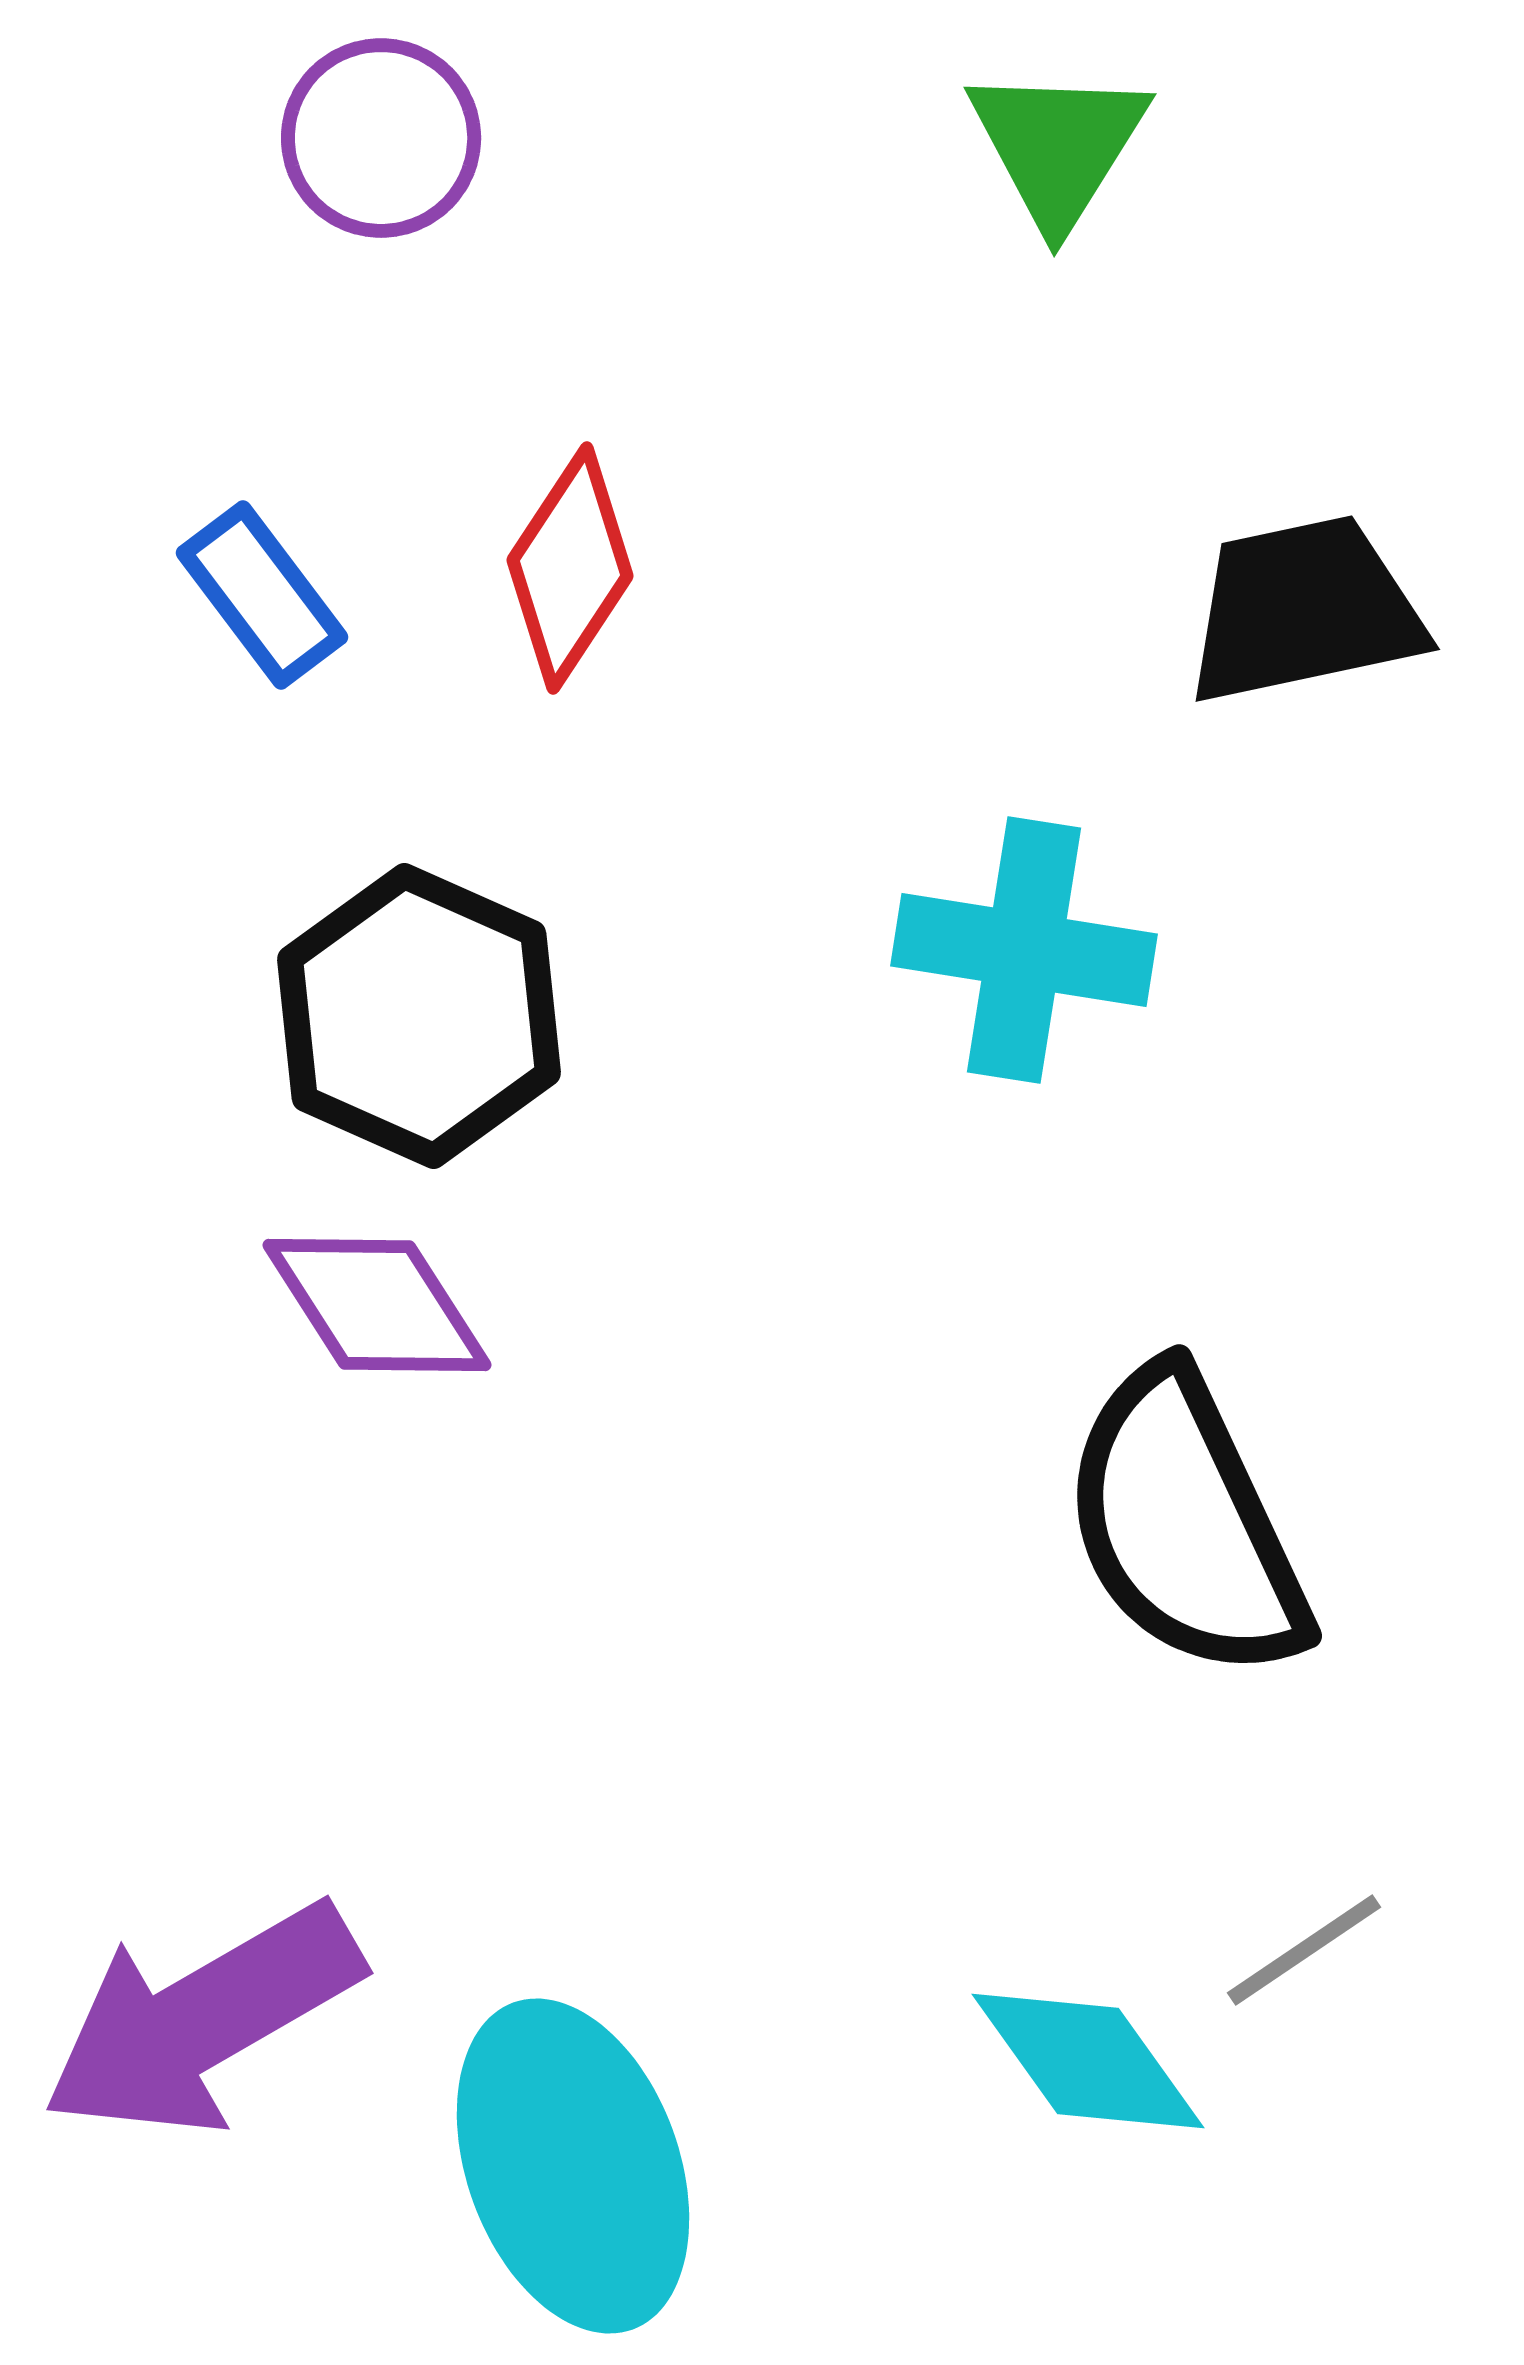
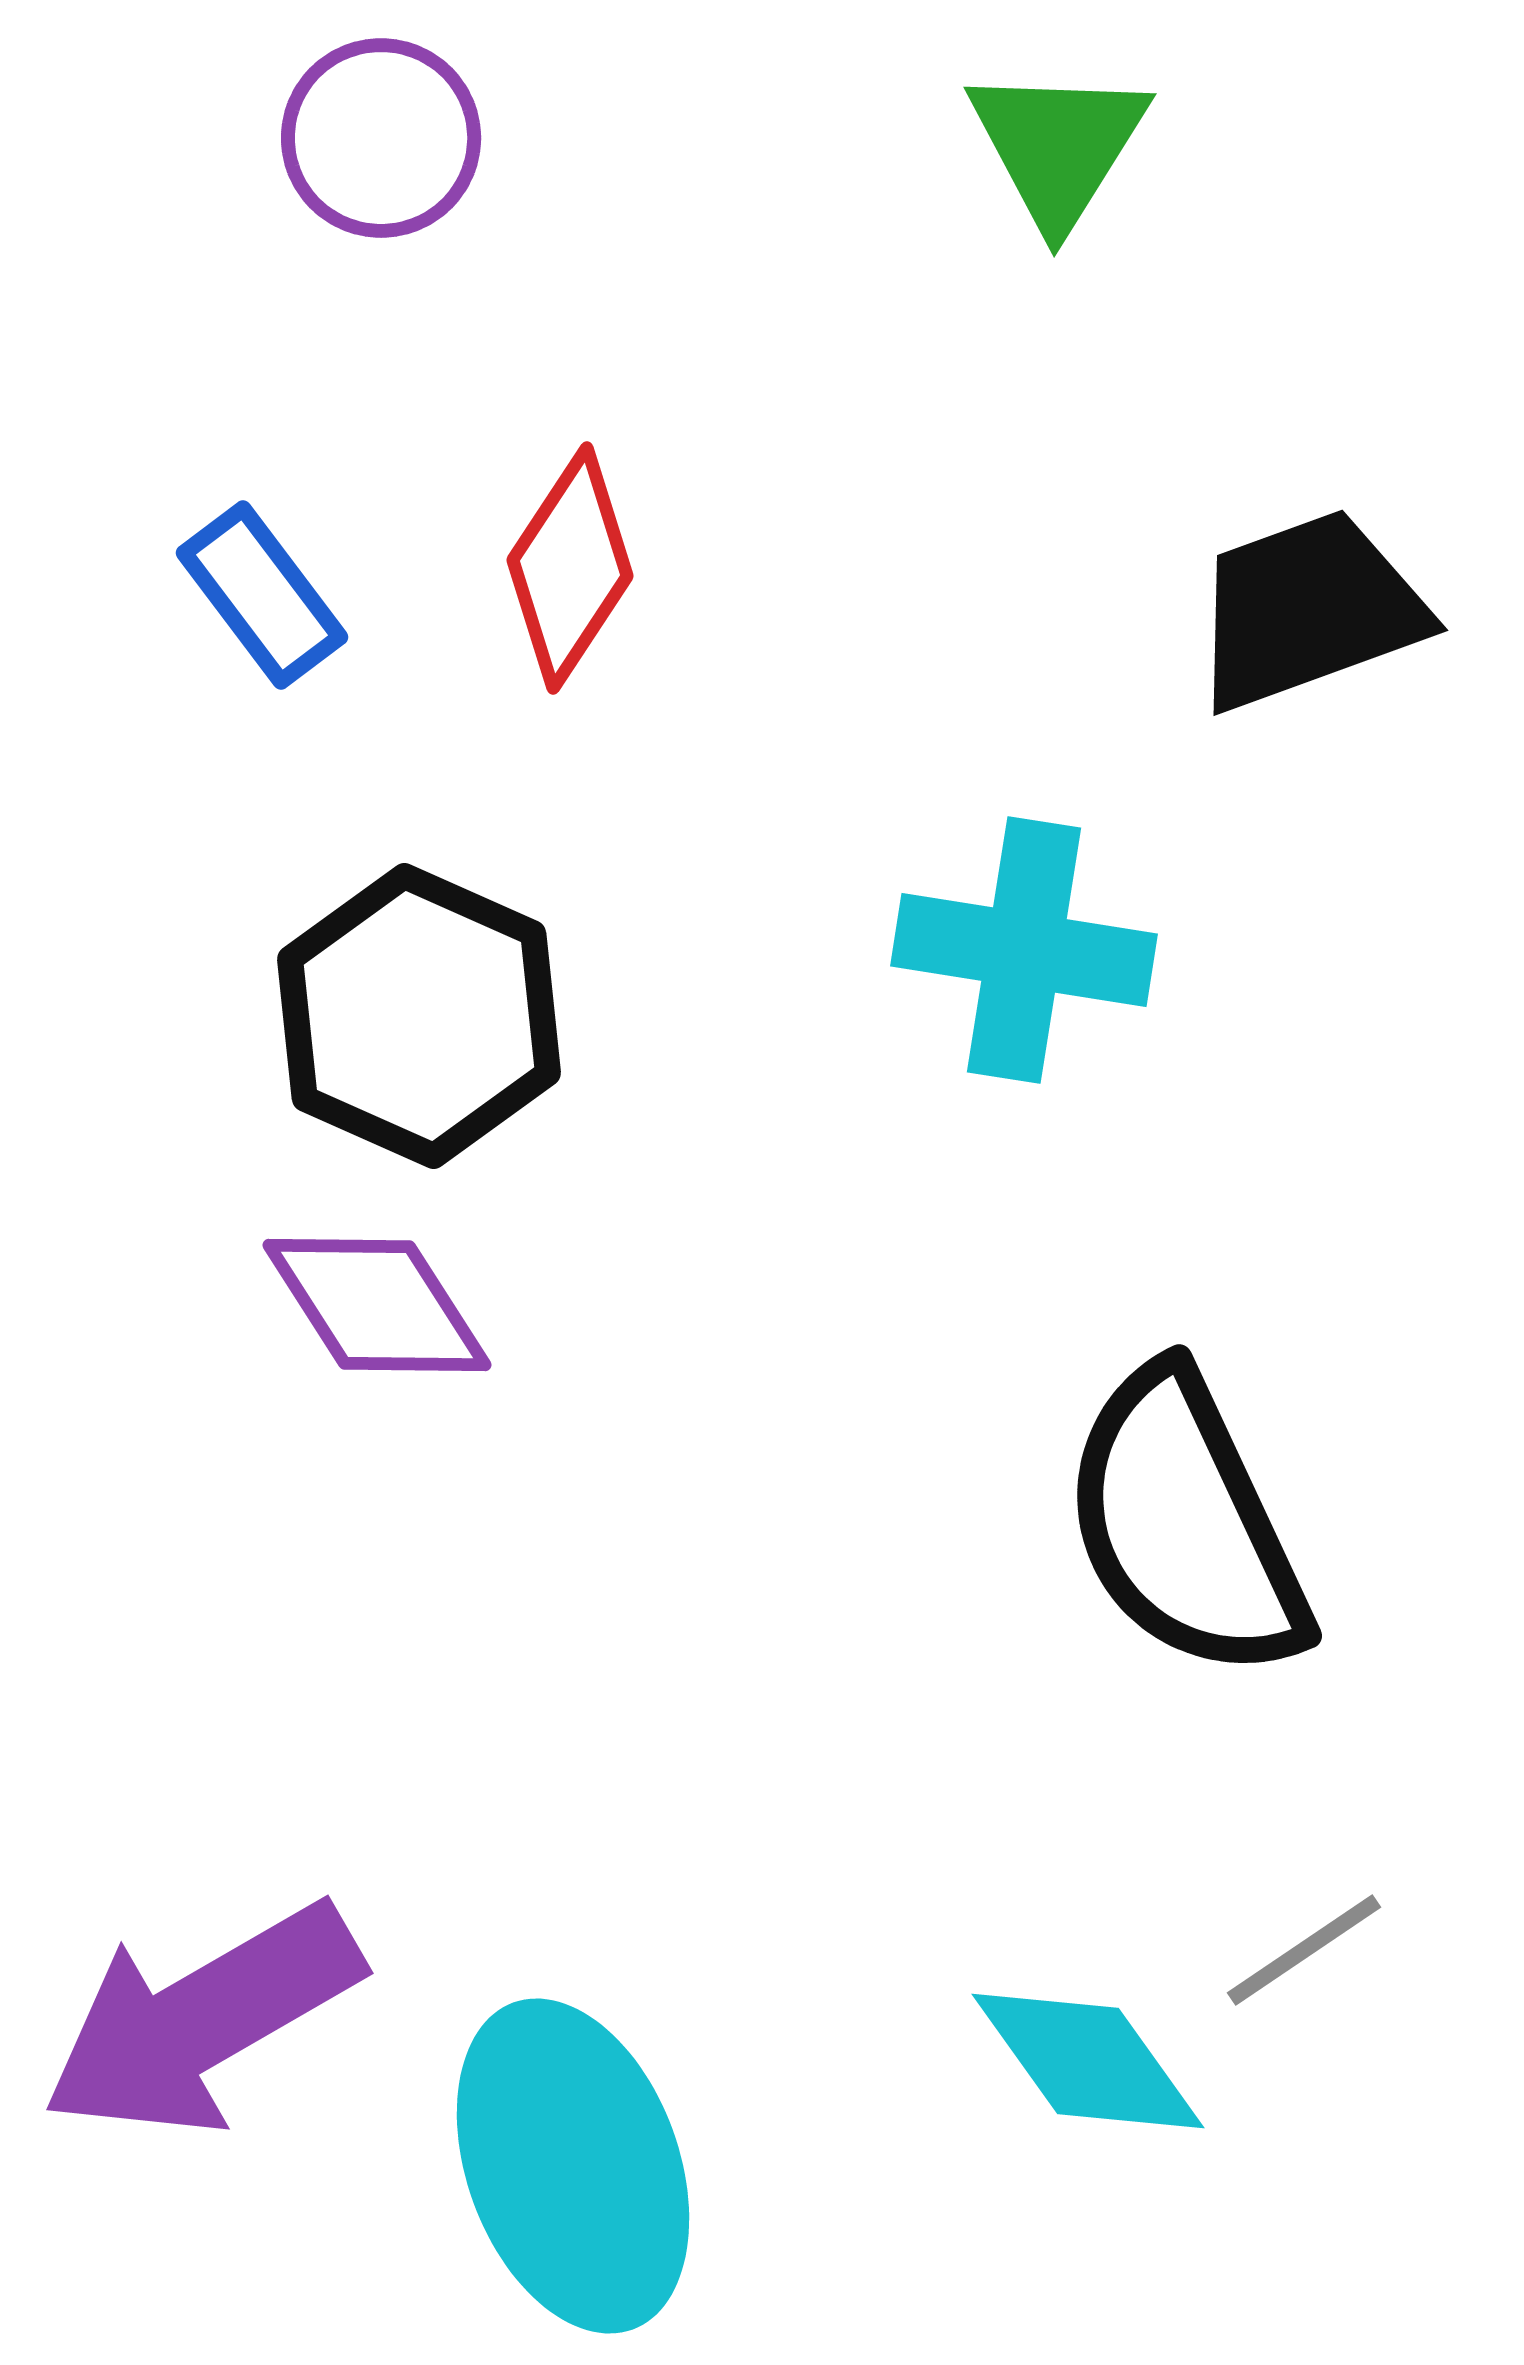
black trapezoid: moved 4 px right; rotated 8 degrees counterclockwise
